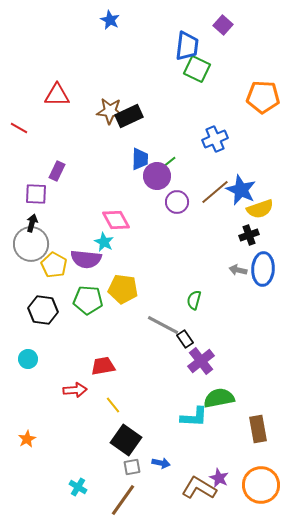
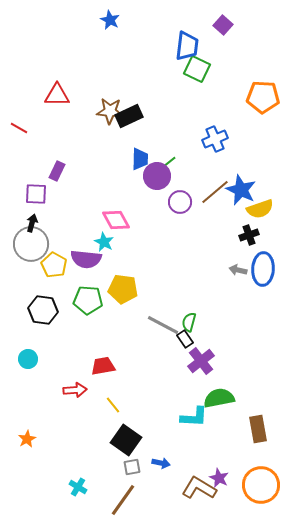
purple circle at (177, 202): moved 3 px right
green semicircle at (194, 300): moved 5 px left, 22 px down
